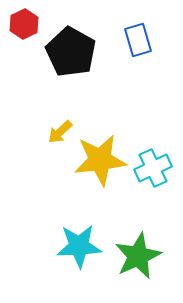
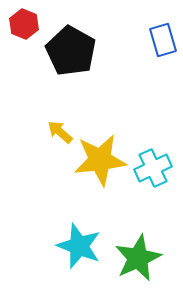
red hexagon: rotated 12 degrees counterclockwise
blue rectangle: moved 25 px right
black pentagon: moved 1 px up
yellow arrow: rotated 84 degrees clockwise
cyan star: rotated 24 degrees clockwise
green star: moved 2 px down
